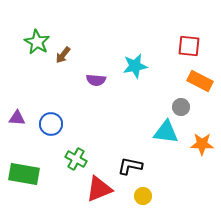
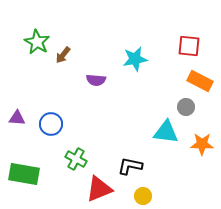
cyan star: moved 7 px up
gray circle: moved 5 px right
